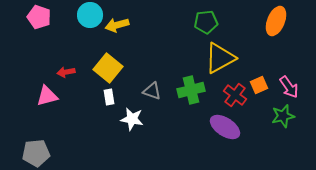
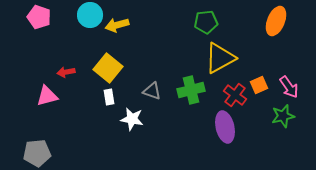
purple ellipse: rotated 44 degrees clockwise
gray pentagon: moved 1 px right
